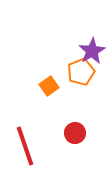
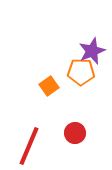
purple star: rotated 8 degrees clockwise
orange pentagon: rotated 24 degrees clockwise
red line: moved 4 px right; rotated 42 degrees clockwise
